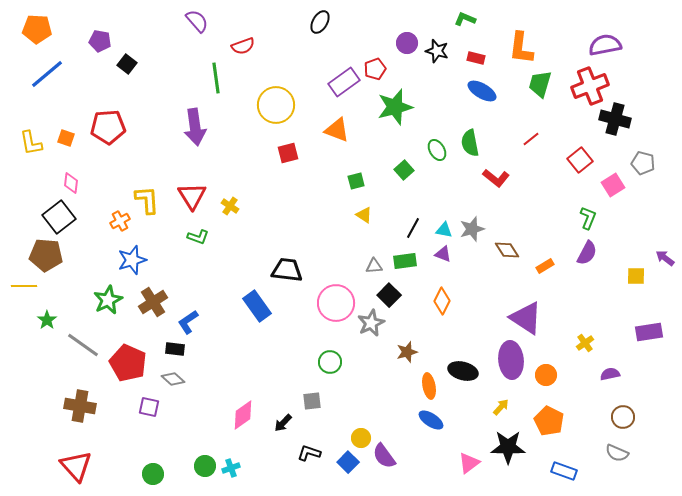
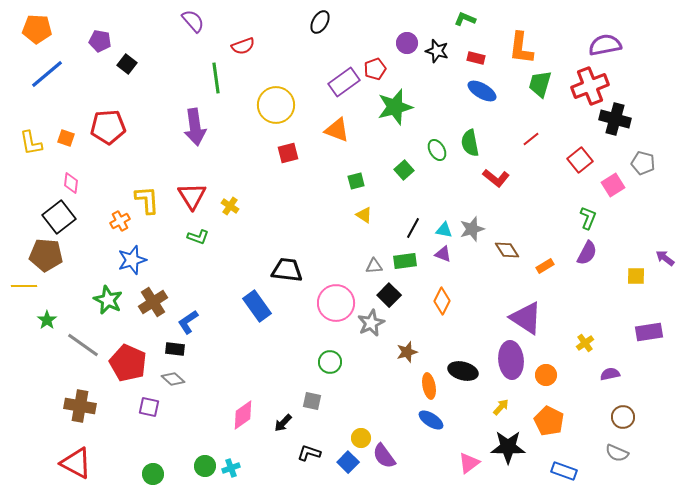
purple semicircle at (197, 21): moved 4 px left
green star at (108, 300): rotated 20 degrees counterclockwise
gray square at (312, 401): rotated 18 degrees clockwise
red triangle at (76, 466): moved 3 px up; rotated 20 degrees counterclockwise
